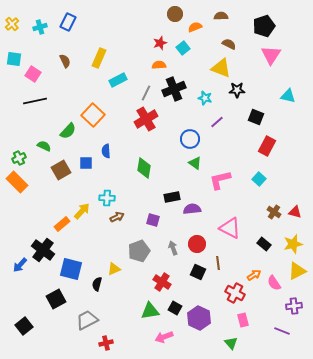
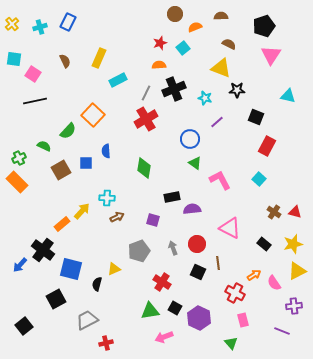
pink L-shape at (220, 180): rotated 75 degrees clockwise
